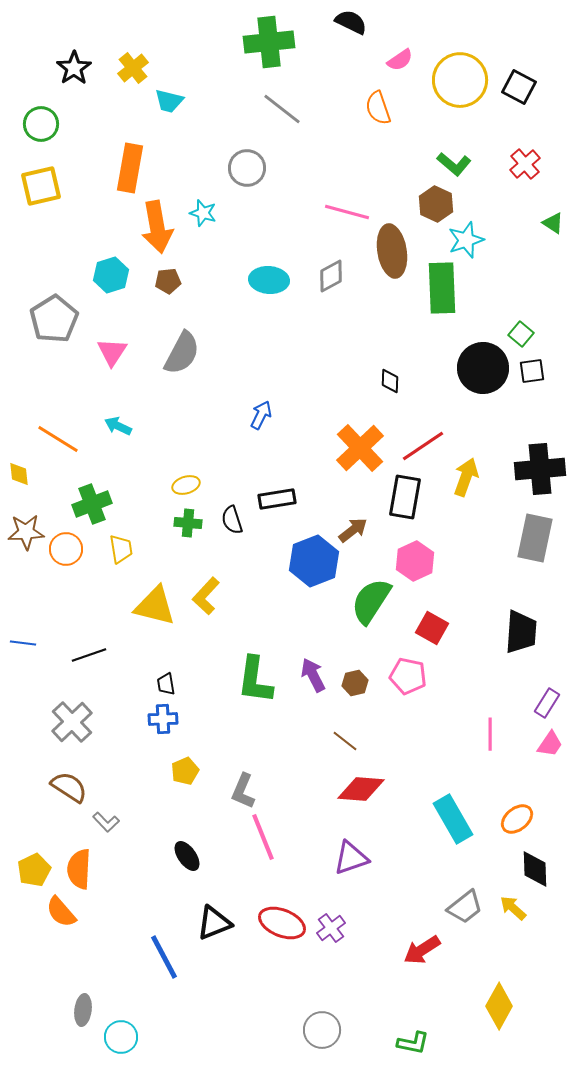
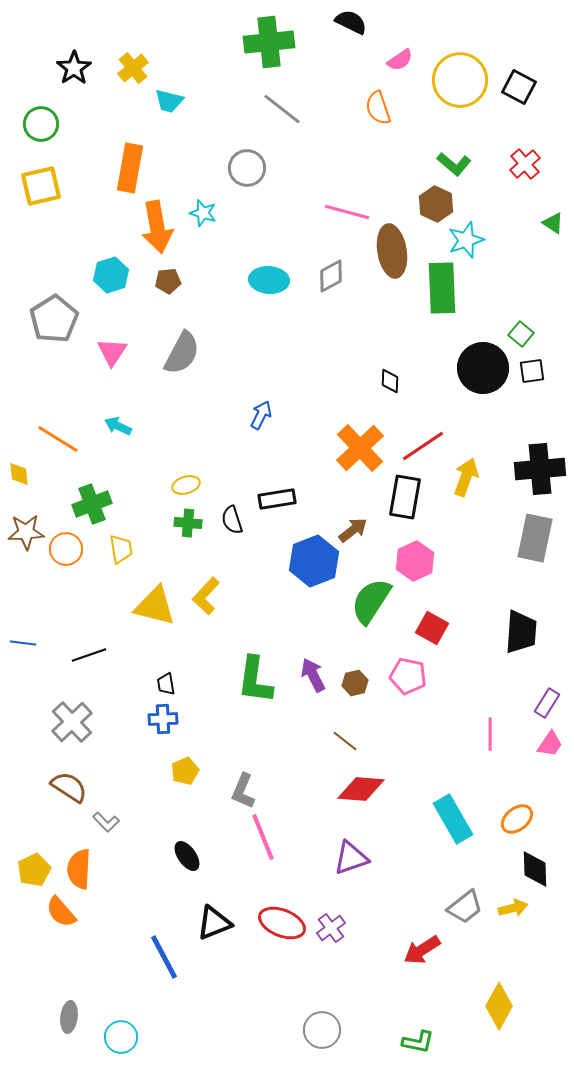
yellow arrow at (513, 908): rotated 124 degrees clockwise
gray ellipse at (83, 1010): moved 14 px left, 7 px down
green L-shape at (413, 1043): moved 5 px right, 1 px up
